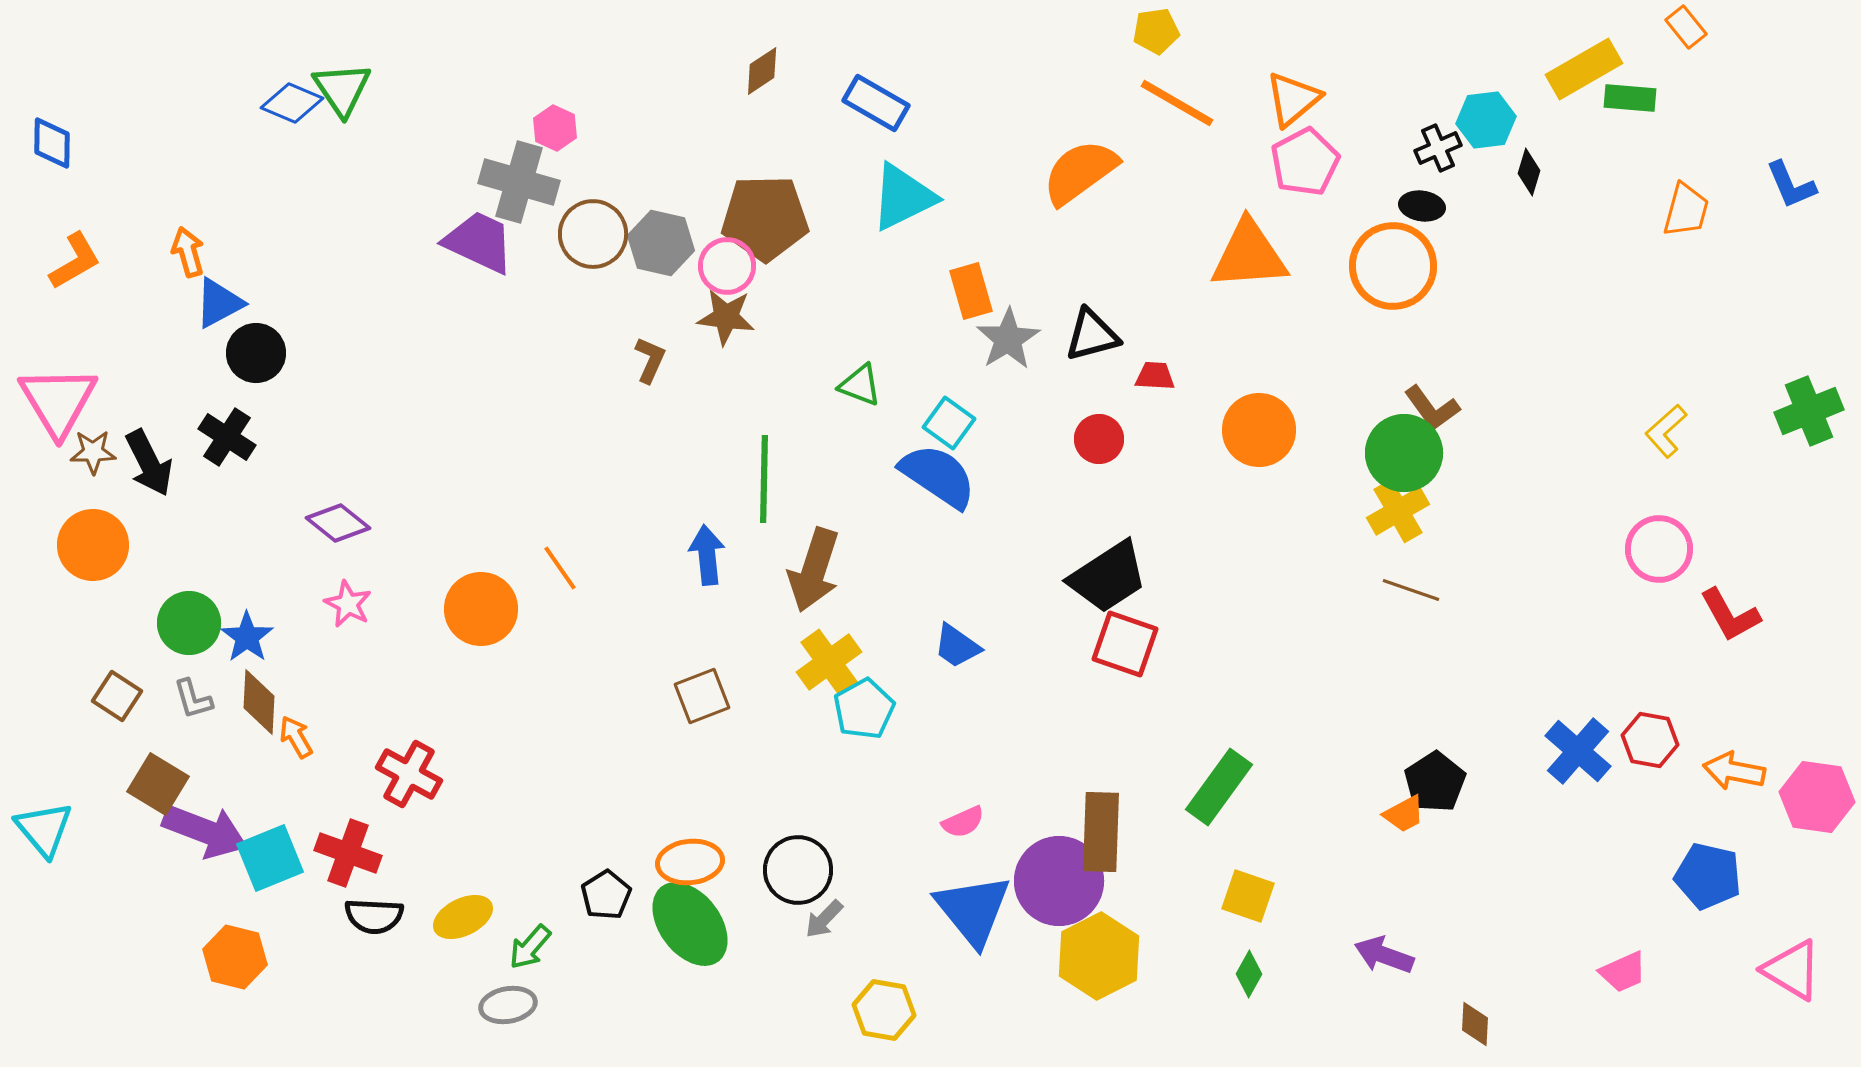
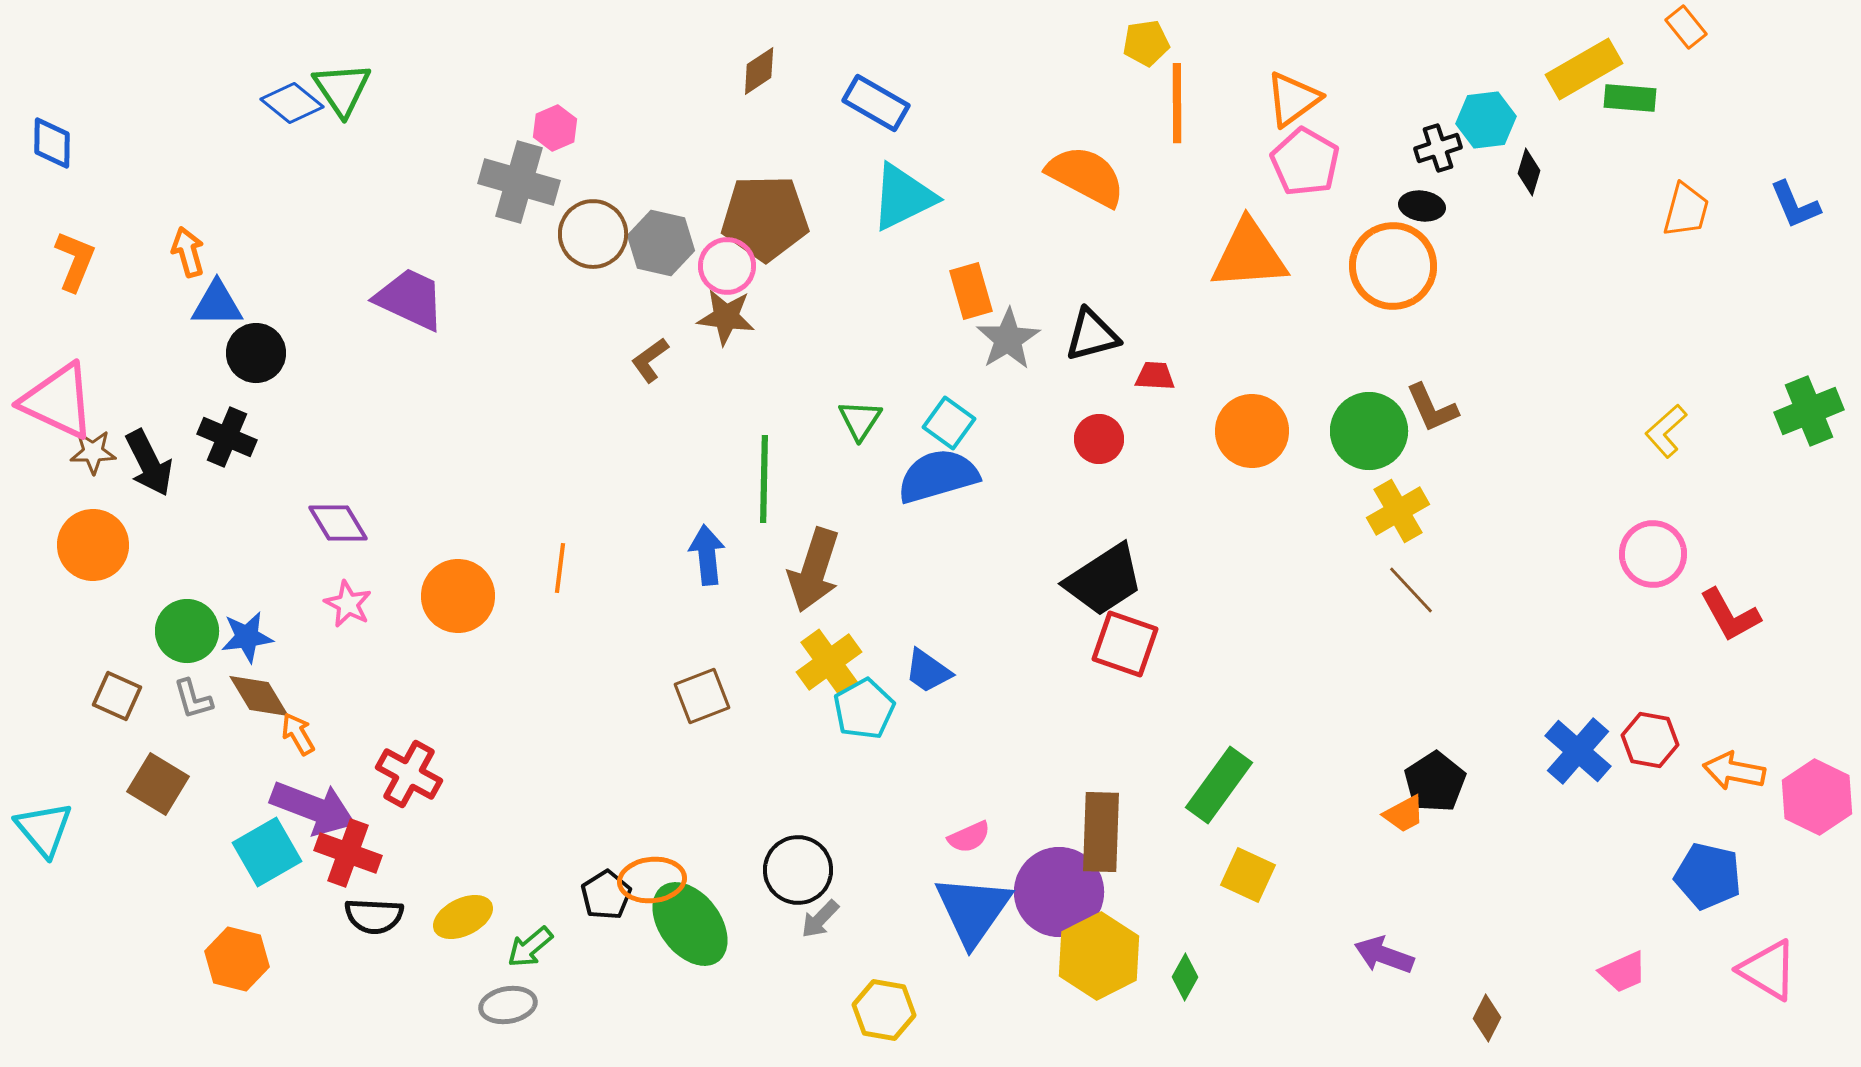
yellow pentagon at (1156, 31): moved 10 px left, 12 px down
brown diamond at (762, 71): moved 3 px left
orange triangle at (1293, 99): rotated 4 degrees clockwise
blue diamond at (292, 103): rotated 16 degrees clockwise
orange line at (1177, 103): rotated 60 degrees clockwise
pink hexagon at (555, 128): rotated 12 degrees clockwise
black cross at (1438, 148): rotated 6 degrees clockwise
pink pentagon at (1305, 162): rotated 14 degrees counterclockwise
orange semicircle at (1080, 172): moved 6 px right, 4 px down; rotated 64 degrees clockwise
blue L-shape at (1791, 185): moved 4 px right, 20 px down
purple trapezoid at (479, 242): moved 69 px left, 57 px down
orange L-shape at (75, 261): rotated 38 degrees counterclockwise
blue triangle at (219, 303): moved 2 px left, 1 px down; rotated 28 degrees clockwise
brown L-shape at (650, 360): rotated 150 degrees counterclockwise
green triangle at (860, 385): moved 35 px down; rotated 42 degrees clockwise
pink triangle at (58, 401): rotated 34 degrees counterclockwise
brown L-shape at (1432, 408): rotated 12 degrees clockwise
orange circle at (1259, 430): moved 7 px left, 1 px down
black cross at (227, 437): rotated 10 degrees counterclockwise
green circle at (1404, 453): moved 35 px left, 22 px up
blue semicircle at (938, 476): rotated 50 degrees counterclockwise
purple diamond at (338, 523): rotated 20 degrees clockwise
pink circle at (1659, 549): moved 6 px left, 5 px down
orange line at (560, 568): rotated 42 degrees clockwise
black trapezoid at (1108, 577): moved 4 px left, 3 px down
brown line at (1411, 590): rotated 28 degrees clockwise
orange circle at (481, 609): moved 23 px left, 13 px up
green circle at (189, 623): moved 2 px left, 8 px down
blue star at (247, 637): rotated 28 degrees clockwise
blue trapezoid at (957, 646): moved 29 px left, 25 px down
brown square at (117, 696): rotated 9 degrees counterclockwise
brown diamond at (259, 702): moved 6 px up; rotated 34 degrees counterclockwise
orange arrow at (296, 737): moved 2 px right, 3 px up
green rectangle at (1219, 787): moved 2 px up
pink hexagon at (1817, 797): rotated 18 degrees clockwise
pink semicircle at (963, 822): moved 6 px right, 15 px down
purple arrow at (205, 831): moved 108 px right, 23 px up
cyan square at (270, 858): moved 3 px left, 6 px up; rotated 8 degrees counterclockwise
orange ellipse at (690, 862): moved 38 px left, 18 px down
purple circle at (1059, 881): moved 11 px down
yellow square at (1248, 896): moved 21 px up; rotated 6 degrees clockwise
blue triangle at (973, 910): rotated 14 degrees clockwise
gray arrow at (824, 919): moved 4 px left
green arrow at (530, 947): rotated 9 degrees clockwise
orange hexagon at (235, 957): moved 2 px right, 2 px down
pink triangle at (1792, 970): moved 24 px left
green diamond at (1249, 974): moved 64 px left, 3 px down
brown diamond at (1475, 1024): moved 12 px right, 6 px up; rotated 24 degrees clockwise
